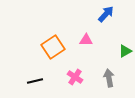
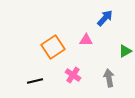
blue arrow: moved 1 px left, 4 px down
pink cross: moved 2 px left, 2 px up
